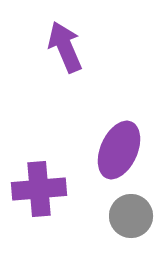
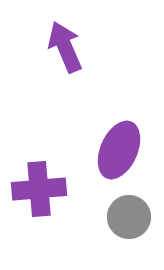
gray circle: moved 2 px left, 1 px down
